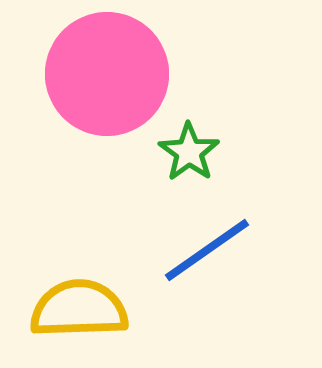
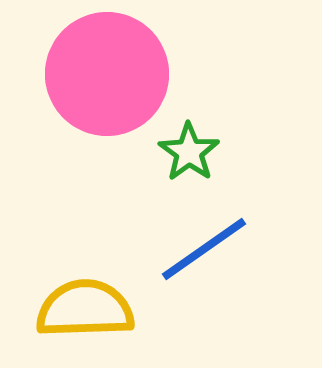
blue line: moved 3 px left, 1 px up
yellow semicircle: moved 6 px right
